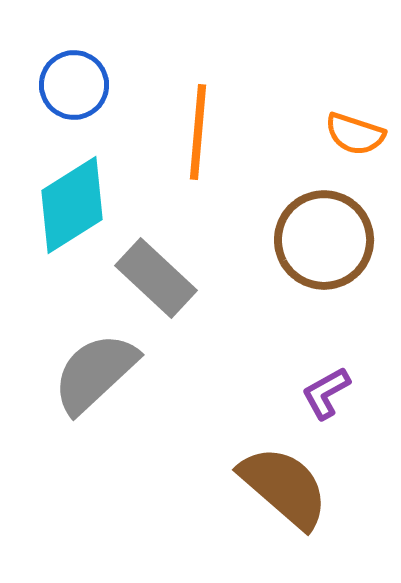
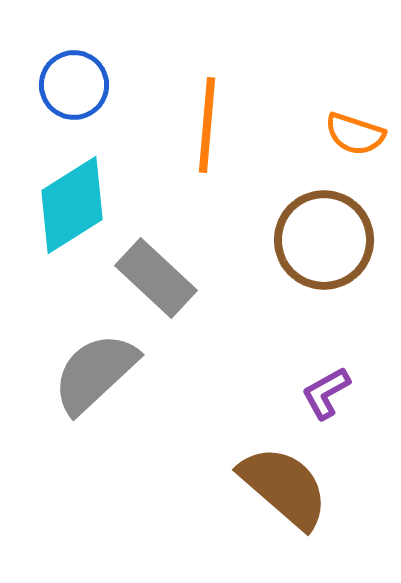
orange line: moved 9 px right, 7 px up
